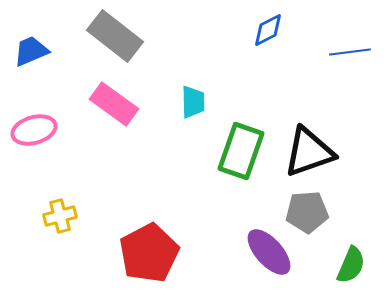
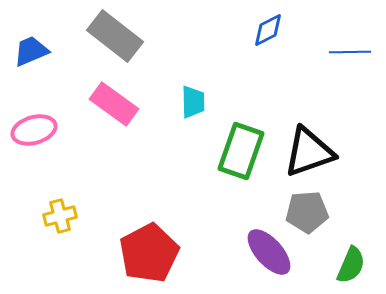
blue line: rotated 6 degrees clockwise
